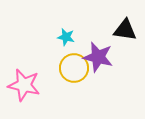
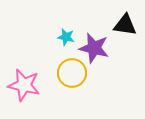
black triangle: moved 5 px up
purple star: moved 4 px left, 9 px up
yellow circle: moved 2 px left, 5 px down
